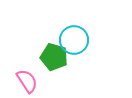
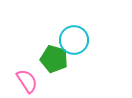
green pentagon: moved 2 px down
